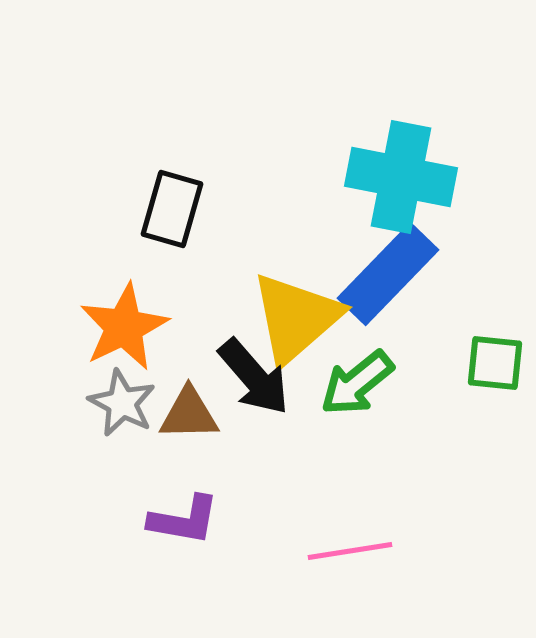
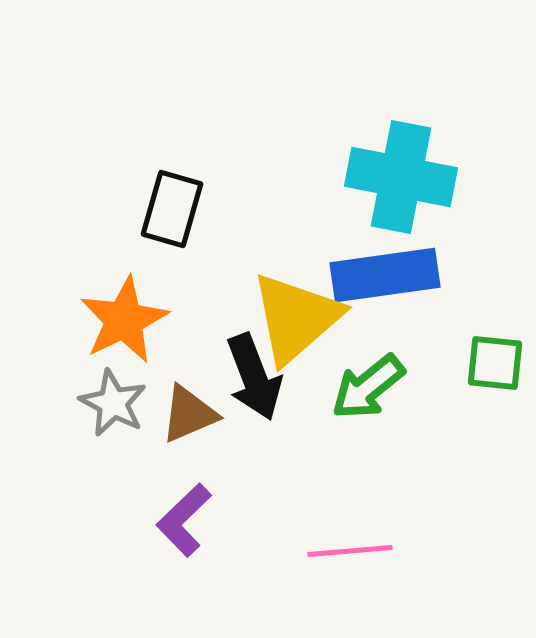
blue rectangle: moved 3 px left, 1 px down; rotated 38 degrees clockwise
orange star: moved 7 px up
black arrow: rotated 20 degrees clockwise
green arrow: moved 11 px right, 4 px down
gray star: moved 9 px left
brown triangle: rotated 22 degrees counterclockwise
purple L-shape: rotated 126 degrees clockwise
pink line: rotated 4 degrees clockwise
